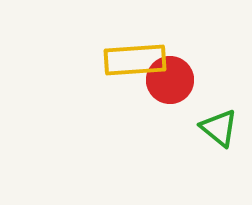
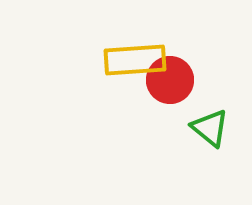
green triangle: moved 9 px left
